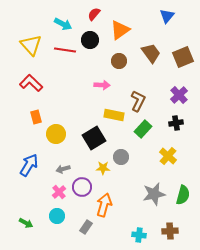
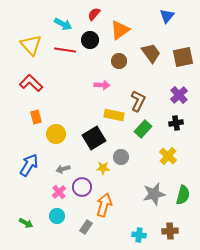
brown square: rotated 10 degrees clockwise
